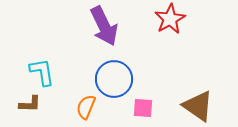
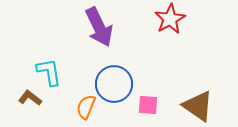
purple arrow: moved 5 px left, 1 px down
cyan L-shape: moved 7 px right
blue circle: moved 5 px down
brown L-shape: moved 6 px up; rotated 145 degrees counterclockwise
pink square: moved 5 px right, 3 px up
